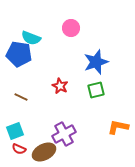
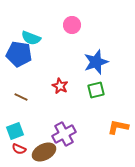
pink circle: moved 1 px right, 3 px up
